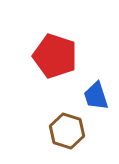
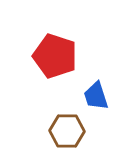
brown hexagon: rotated 16 degrees counterclockwise
